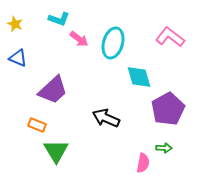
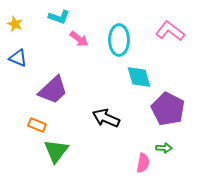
cyan L-shape: moved 2 px up
pink L-shape: moved 6 px up
cyan ellipse: moved 6 px right, 3 px up; rotated 16 degrees counterclockwise
purple pentagon: rotated 16 degrees counterclockwise
green triangle: rotated 8 degrees clockwise
